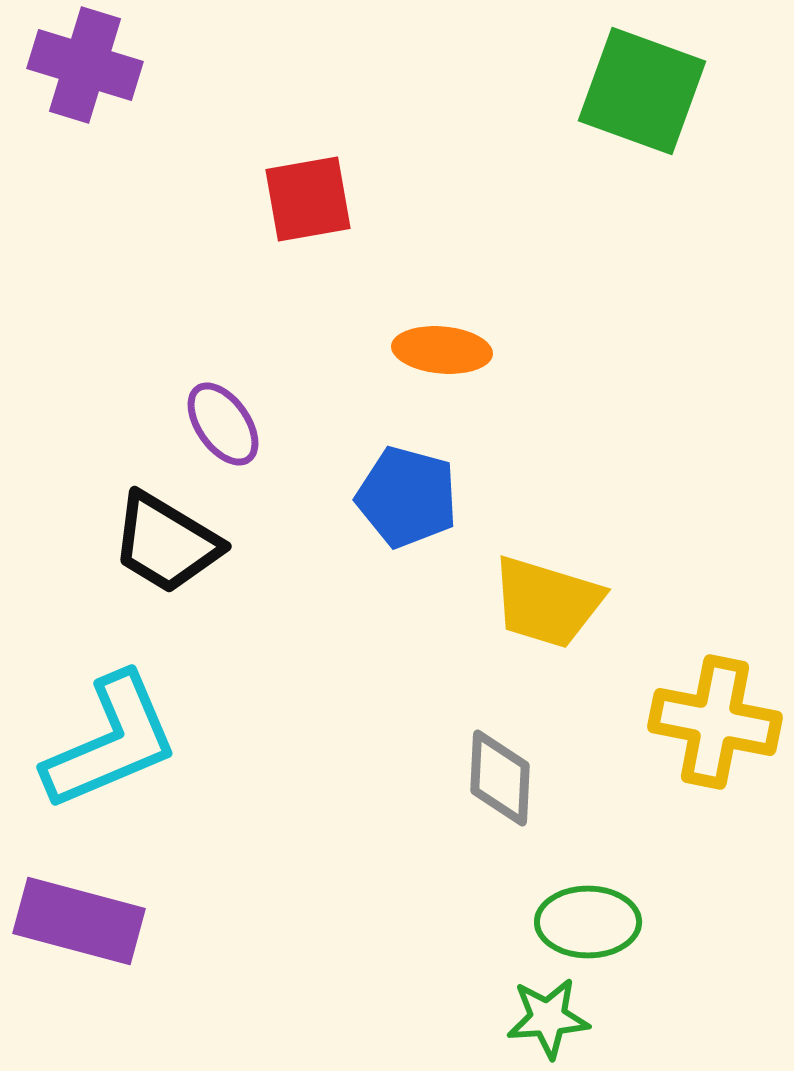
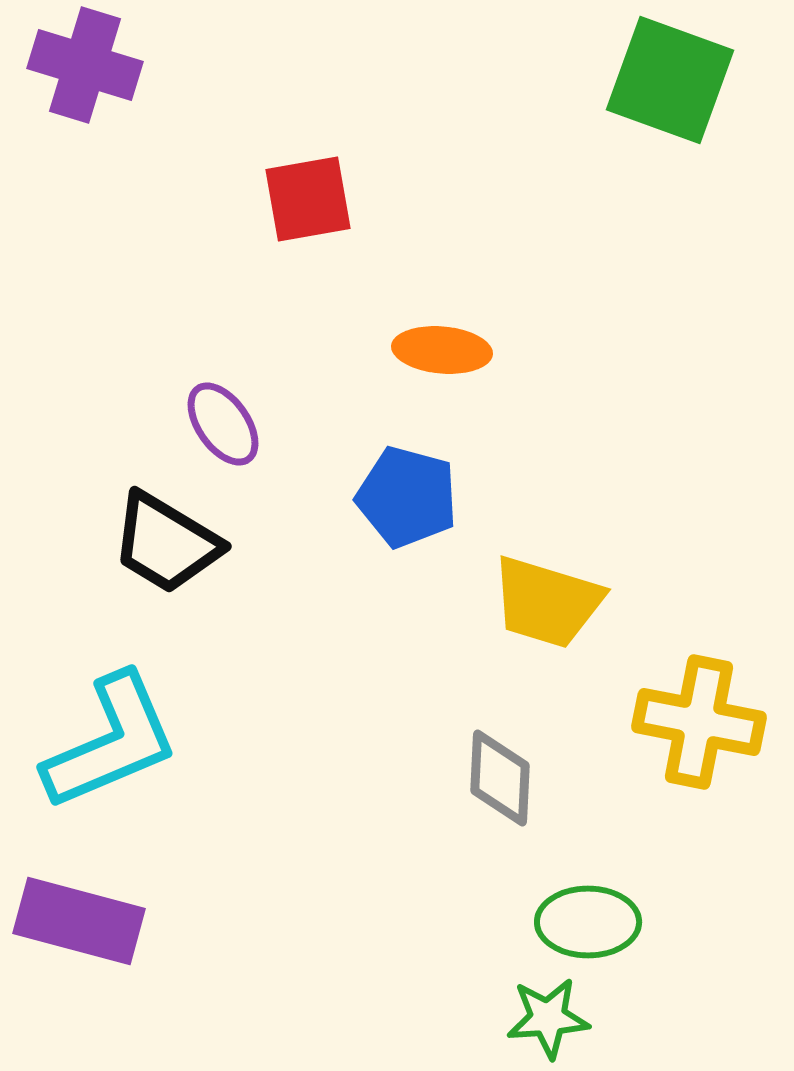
green square: moved 28 px right, 11 px up
yellow cross: moved 16 px left
